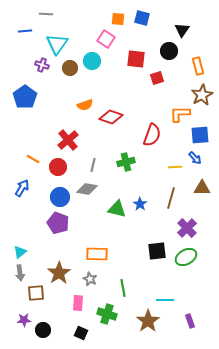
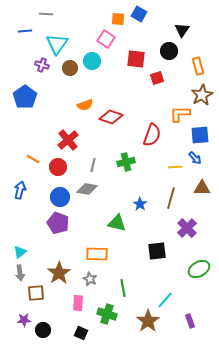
blue square at (142, 18): moved 3 px left, 4 px up; rotated 14 degrees clockwise
blue arrow at (22, 188): moved 2 px left, 2 px down; rotated 18 degrees counterclockwise
green triangle at (117, 209): moved 14 px down
green ellipse at (186, 257): moved 13 px right, 12 px down
cyan line at (165, 300): rotated 48 degrees counterclockwise
